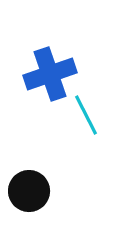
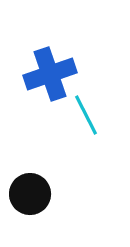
black circle: moved 1 px right, 3 px down
